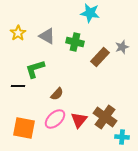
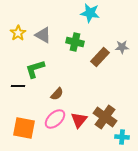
gray triangle: moved 4 px left, 1 px up
gray star: rotated 16 degrees clockwise
